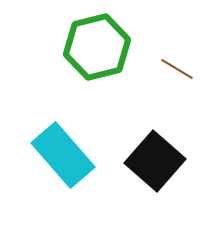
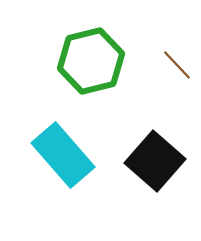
green hexagon: moved 6 px left, 14 px down
brown line: moved 4 px up; rotated 16 degrees clockwise
